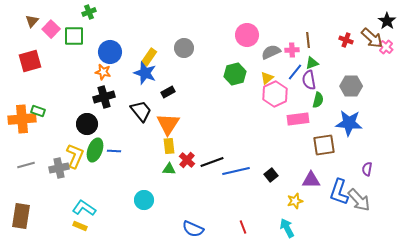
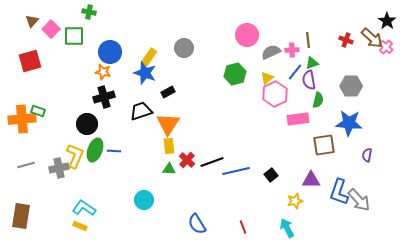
green cross at (89, 12): rotated 32 degrees clockwise
black trapezoid at (141, 111): rotated 70 degrees counterclockwise
purple semicircle at (367, 169): moved 14 px up
blue semicircle at (193, 229): moved 4 px right, 5 px up; rotated 35 degrees clockwise
